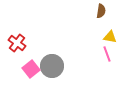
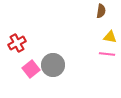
red cross: rotated 24 degrees clockwise
pink line: rotated 63 degrees counterclockwise
gray circle: moved 1 px right, 1 px up
